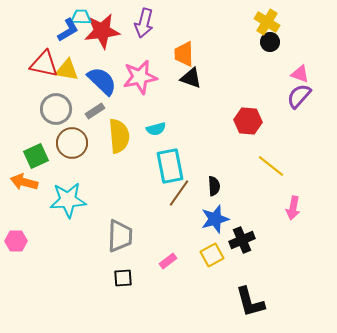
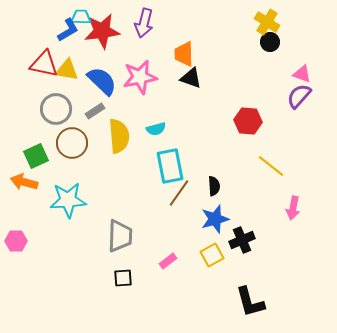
pink triangle: moved 2 px right
